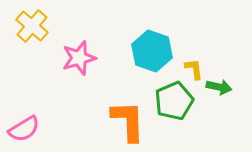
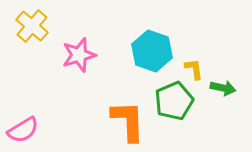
pink star: moved 3 px up
green arrow: moved 4 px right, 1 px down
pink semicircle: moved 1 px left, 1 px down
